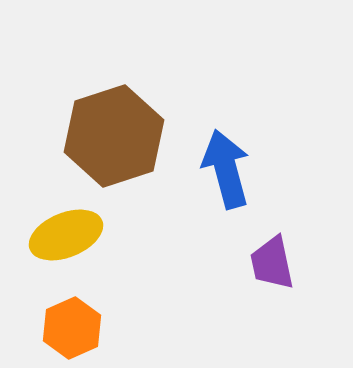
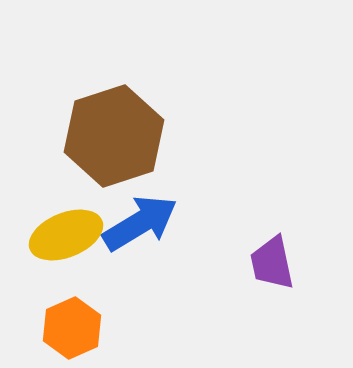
blue arrow: moved 86 px left, 54 px down; rotated 74 degrees clockwise
